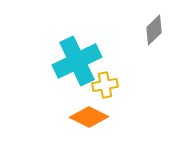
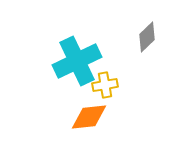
gray diamond: moved 7 px left, 7 px down
orange diamond: rotated 33 degrees counterclockwise
